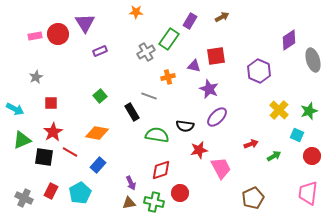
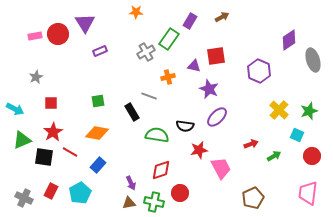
green square at (100, 96): moved 2 px left, 5 px down; rotated 32 degrees clockwise
